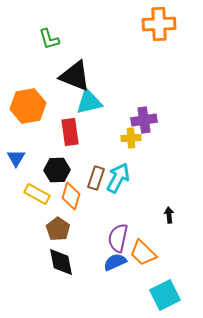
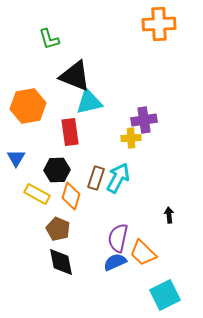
brown pentagon: rotated 10 degrees counterclockwise
